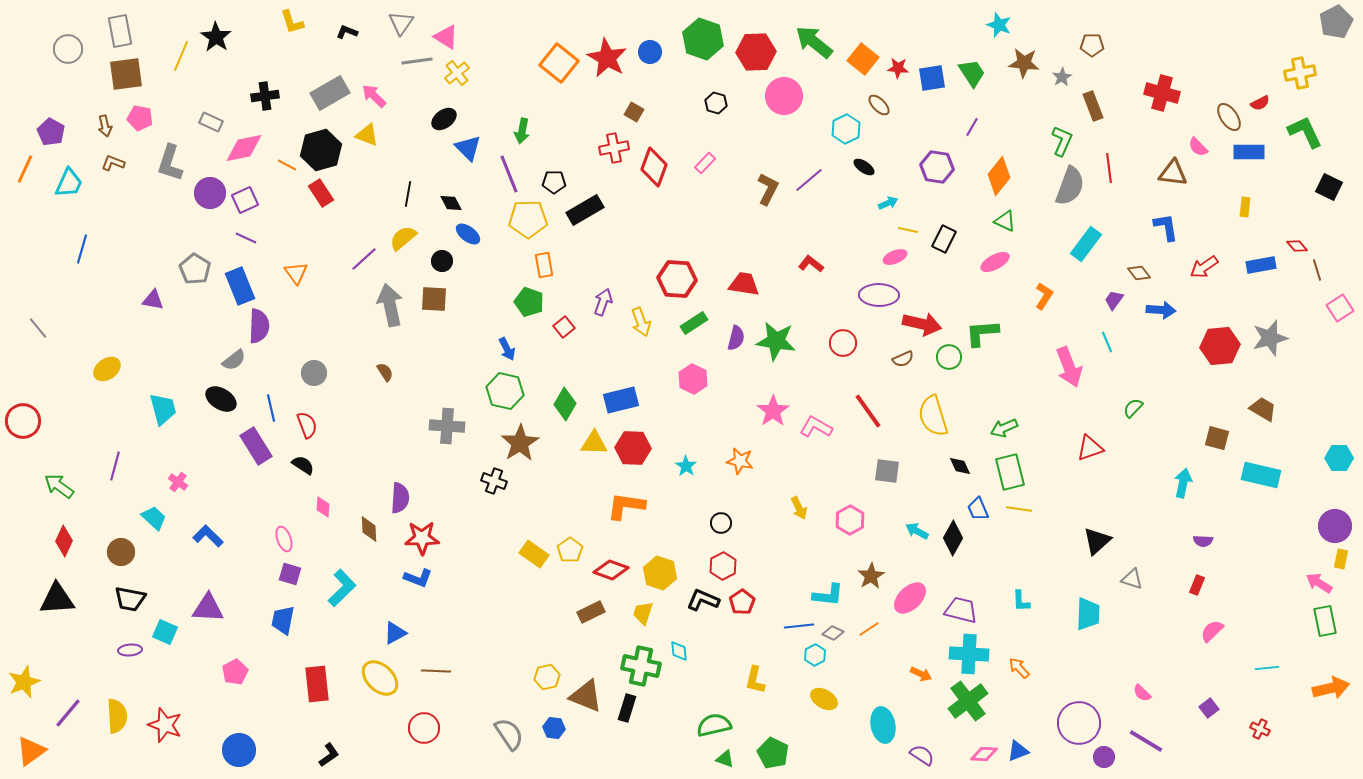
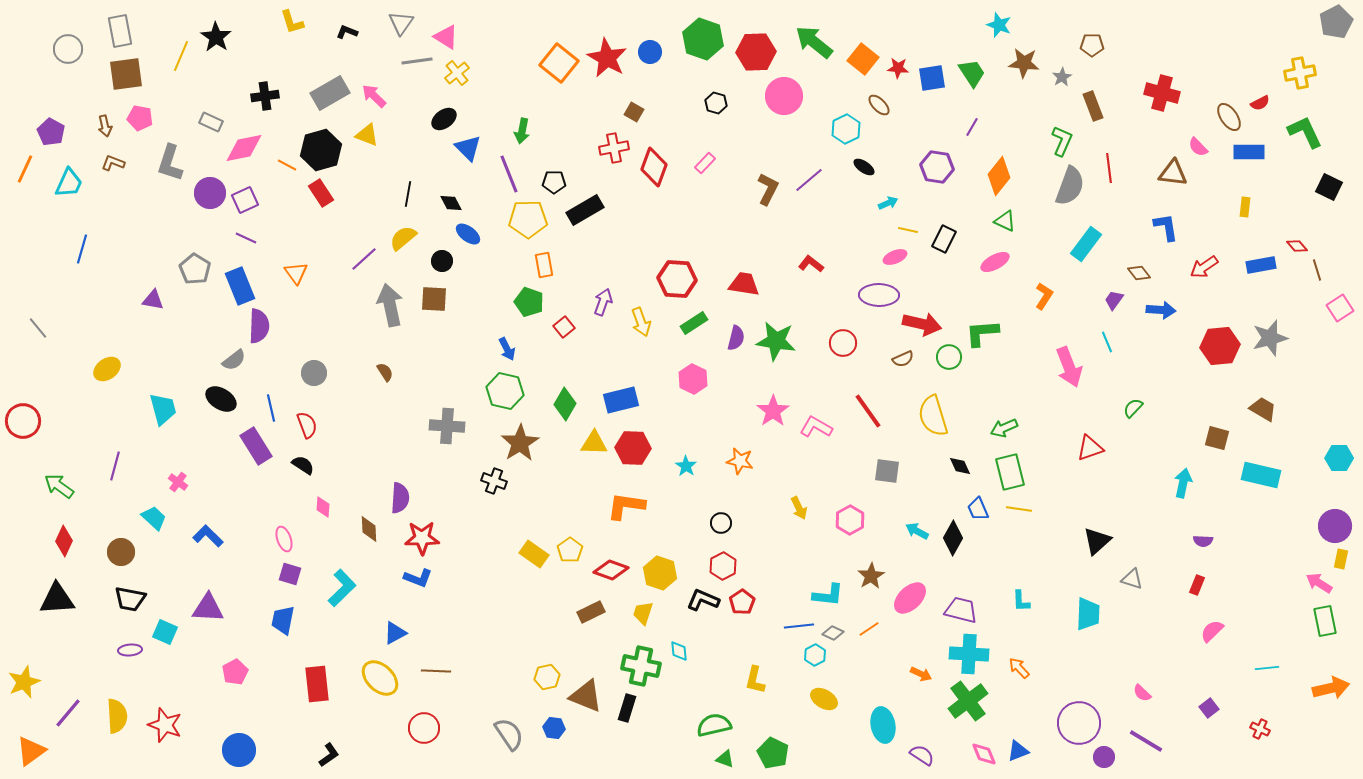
pink diamond at (984, 754): rotated 64 degrees clockwise
